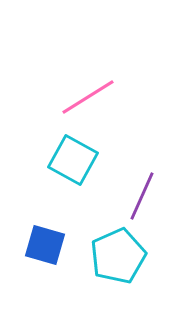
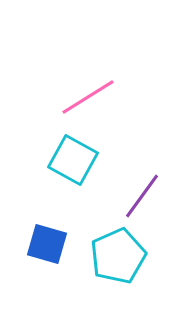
purple line: rotated 12 degrees clockwise
blue square: moved 2 px right, 1 px up
